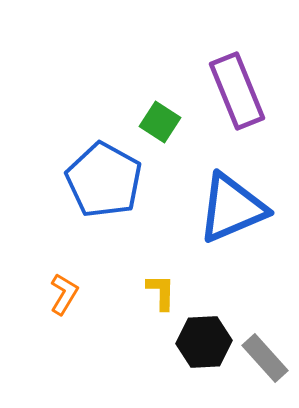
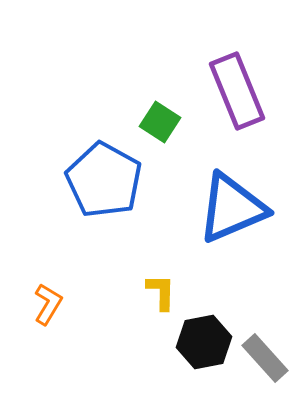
orange L-shape: moved 16 px left, 10 px down
black hexagon: rotated 8 degrees counterclockwise
